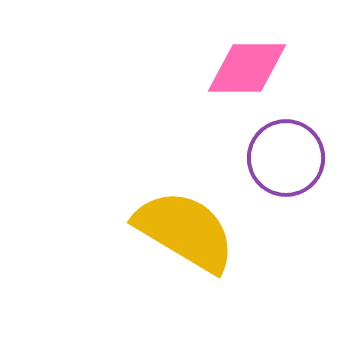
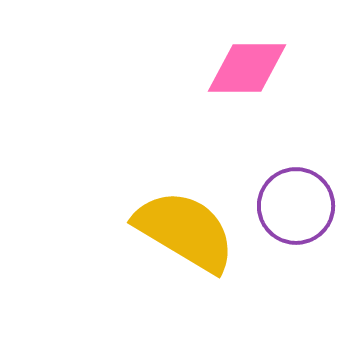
purple circle: moved 10 px right, 48 px down
